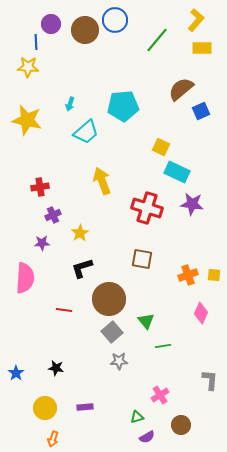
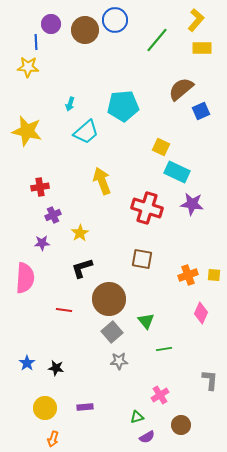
yellow star at (27, 120): moved 11 px down
green line at (163, 346): moved 1 px right, 3 px down
blue star at (16, 373): moved 11 px right, 10 px up
